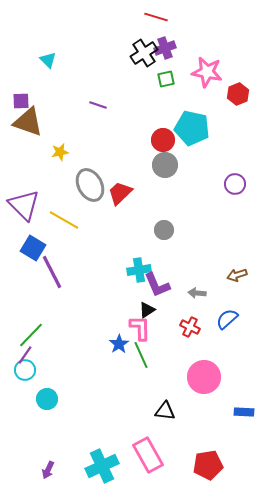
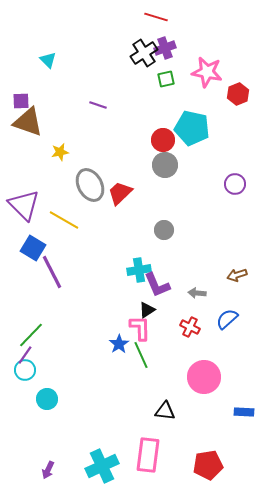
pink rectangle at (148, 455): rotated 36 degrees clockwise
